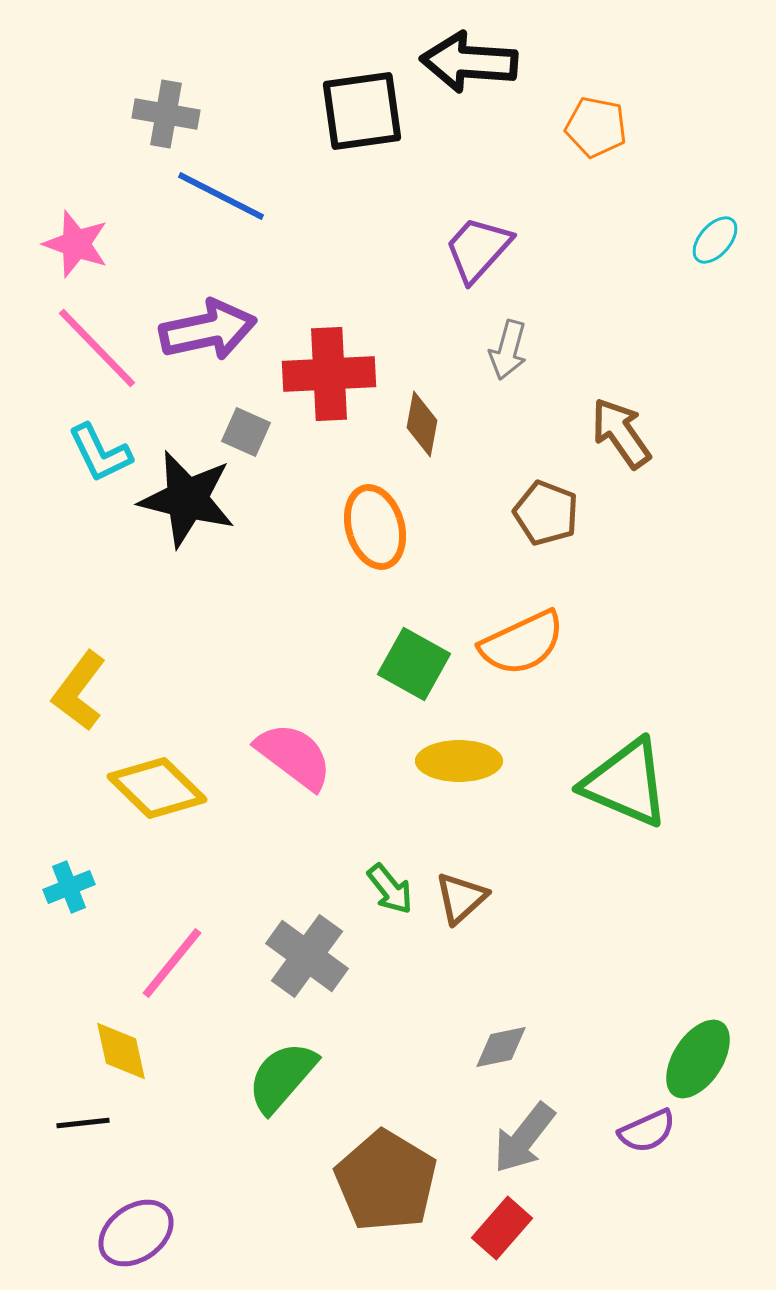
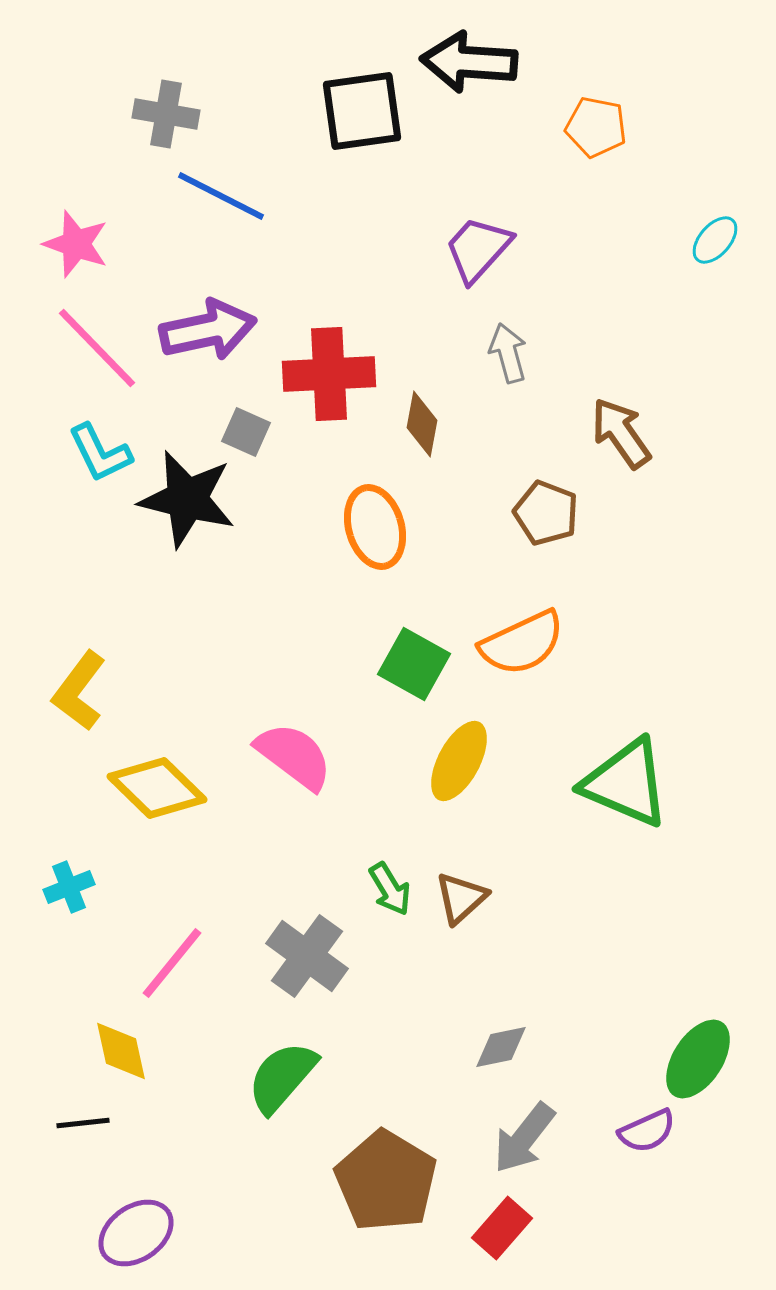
gray arrow at (508, 350): moved 3 px down; rotated 150 degrees clockwise
yellow ellipse at (459, 761): rotated 62 degrees counterclockwise
green arrow at (390, 889): rotated 8 degrees clockwise
